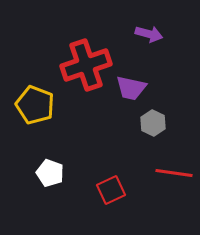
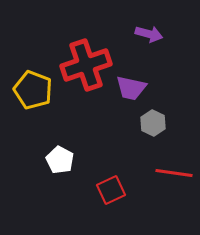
yellow pentagon: moved 2 px left, 15 px up
white pentagon: moved 10 px right, 13 px up; rotated 8 degrees clockwise
